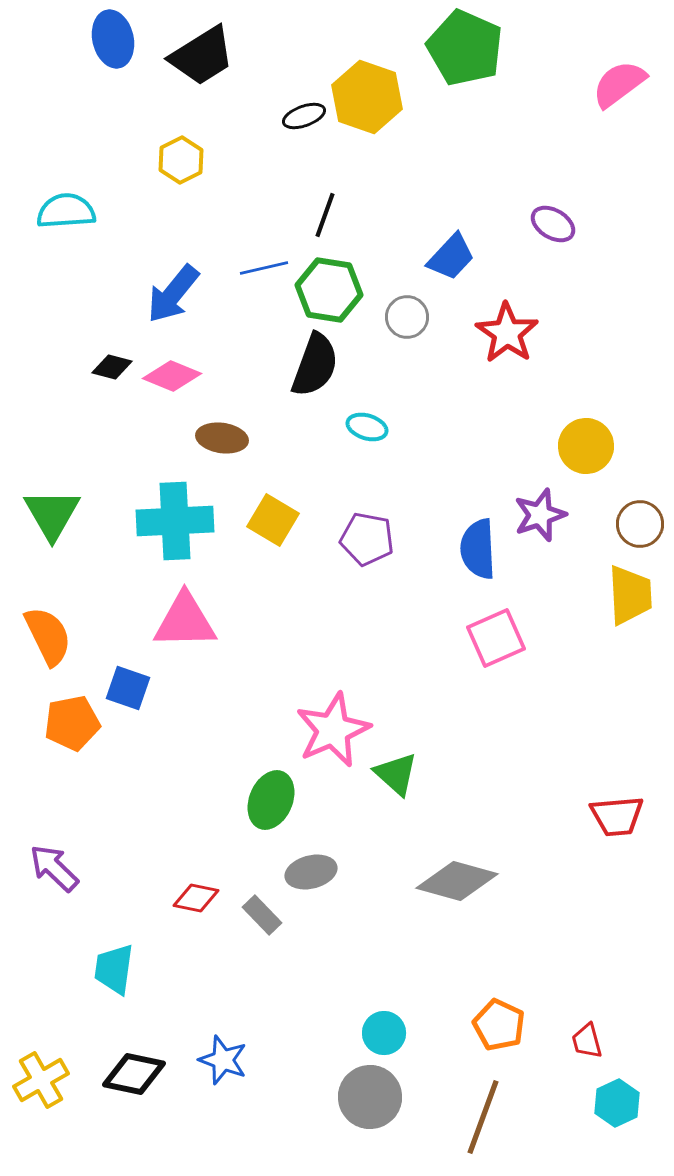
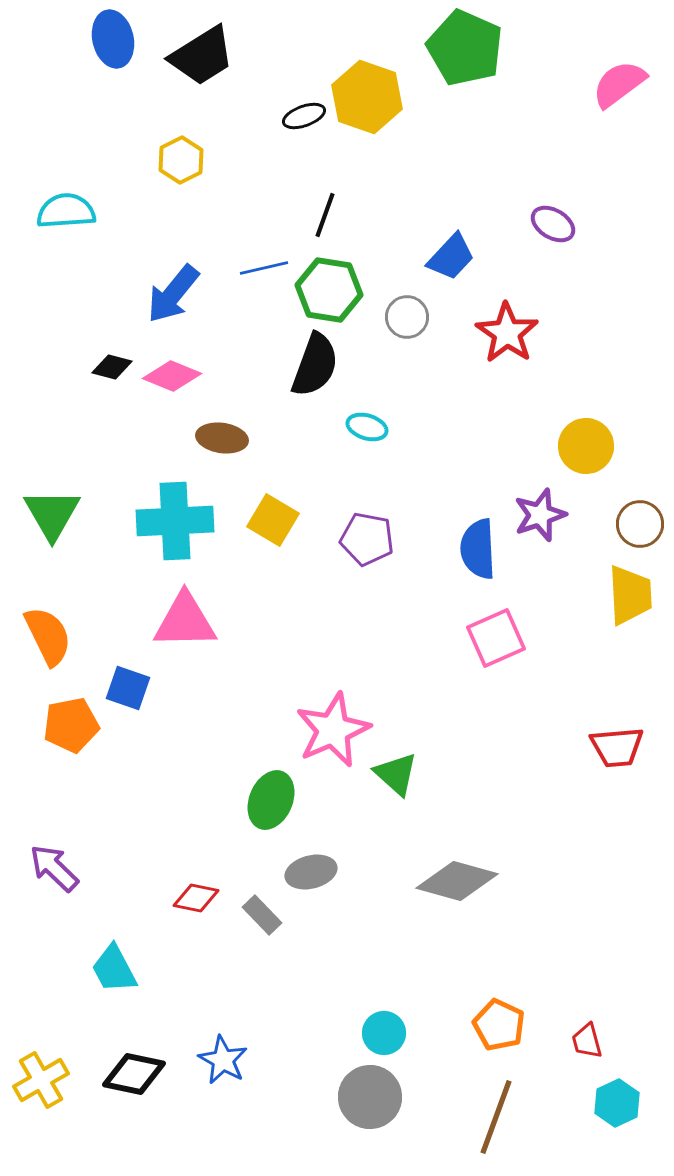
orange pentagon at (72, 723): moved 1 px left, 2 px down
red trapezoid at (617, 816): moved 69 px up
cyan trapezoid at (114, 969): rotated 36 degrees counterclockwise
blue star at (223, 1060): rotated 9 degrees clockwise
brown line at (483, 1117): moved 13 px right
